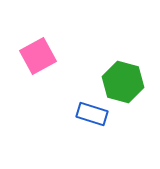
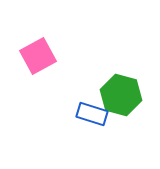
green hexagon: moved 2 px left, 13 px down
